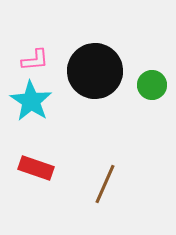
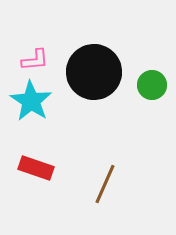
black circle: moved 1 px left, 1 px down
